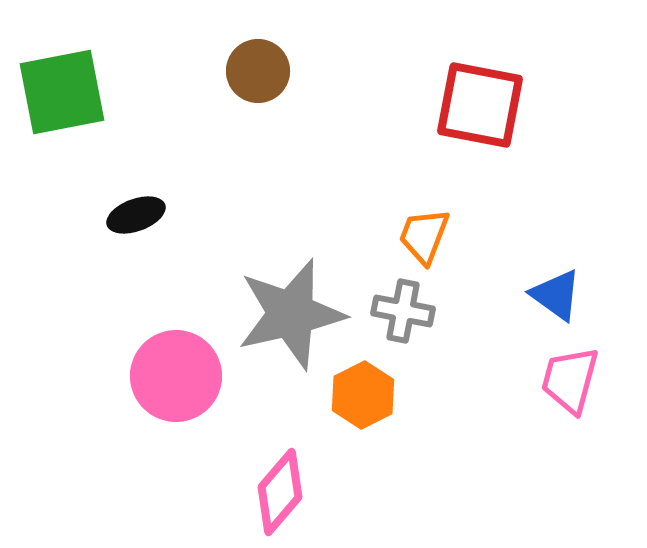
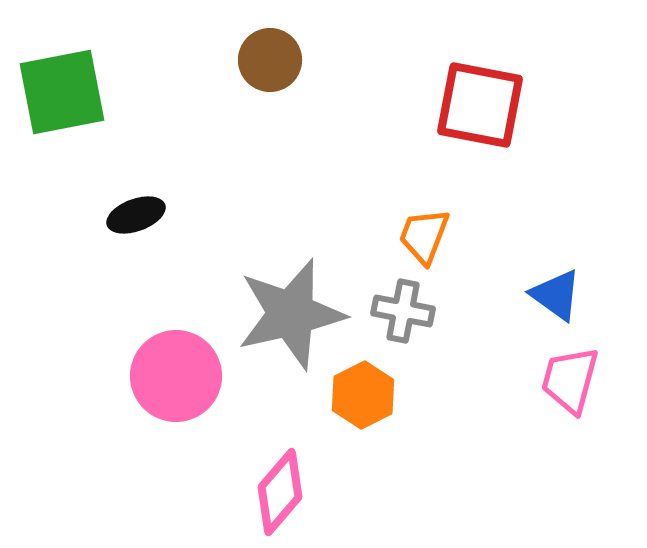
brown circle: moved 12 px right, 11 px up
